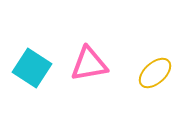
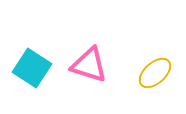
pink triangle: moved 1 px down; rotated 27 degrees clockwise
